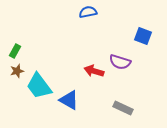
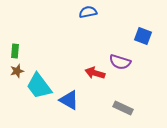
green rectangle: rotated 24 degrees counterclockwise
red arrow: moved 1 px right, 2 px down
